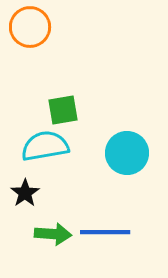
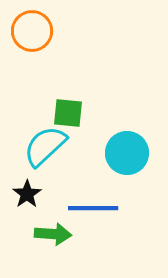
orange circle: moved 2 px right, 4 px down
green square: moved 5 px right, 3 px down; rotated 16 degrees clockwise
cyan semicircle: rotated 33 degrees counterclockwise
black star: moved 2 px right, 1 px down
blue line: moved 12 px left, 24 px up
